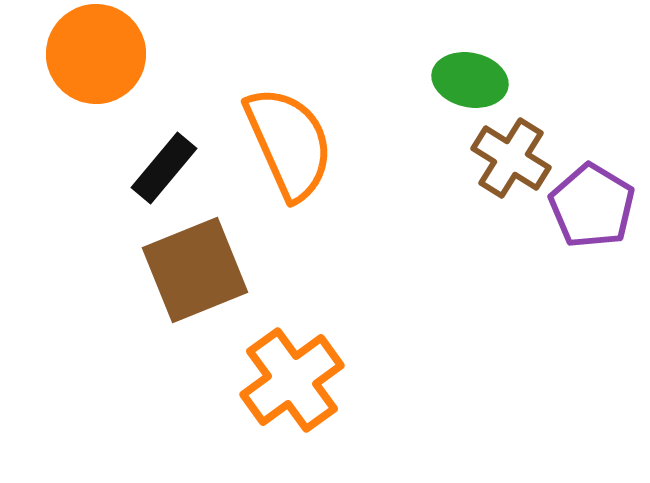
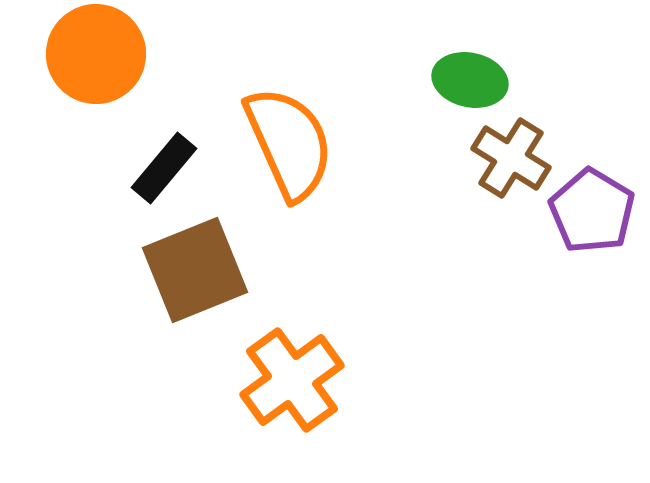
purple pentagon: moved 5 px down
